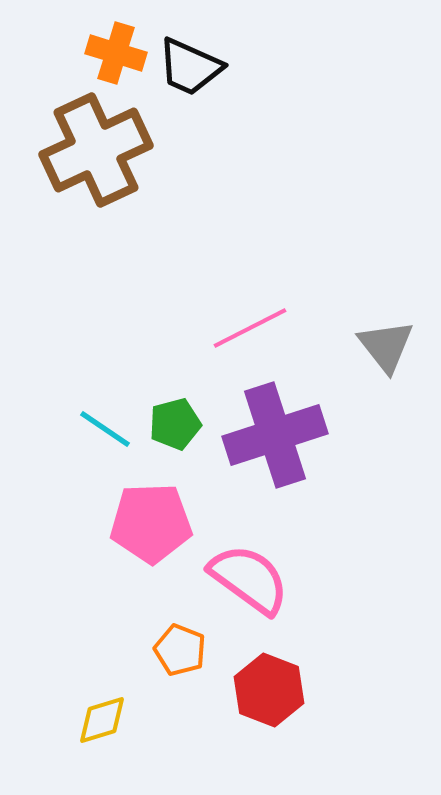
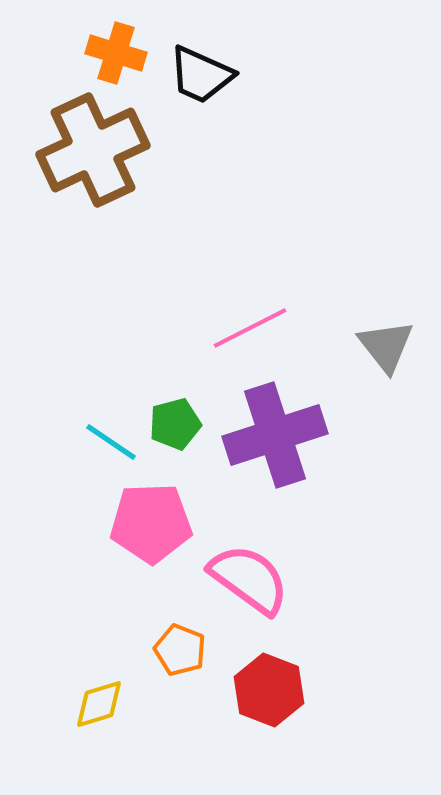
black trapezoid: moved 11 px right, 8 px down
brown cross: moved 3 px left
cyan line: moved 6 px right, 13 px down
yellow diamond: moved 3 px left, 16 px up
